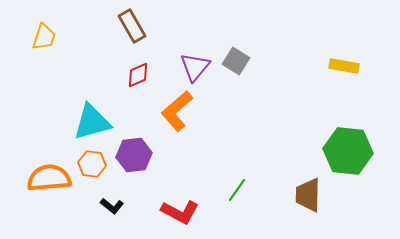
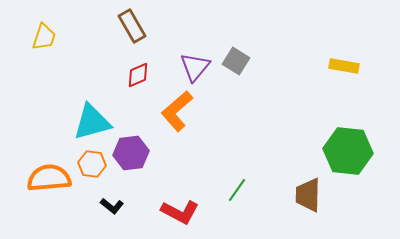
purple hexagon: moved 3 px left, 2 px up
